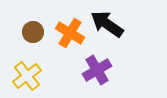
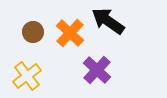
black arrow: moved 1 px right, 3 px up
orange cross: rotated 12 degrees clockwise
purple cross: rotated 16 degrees counterclockwise
